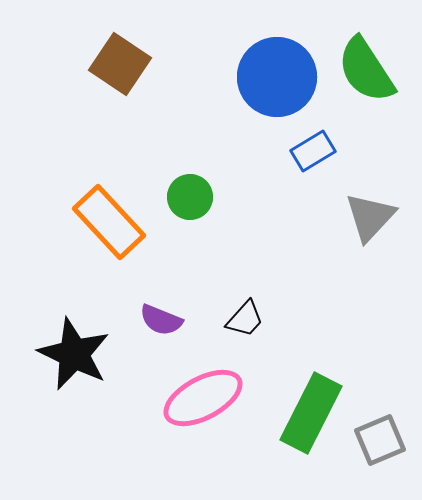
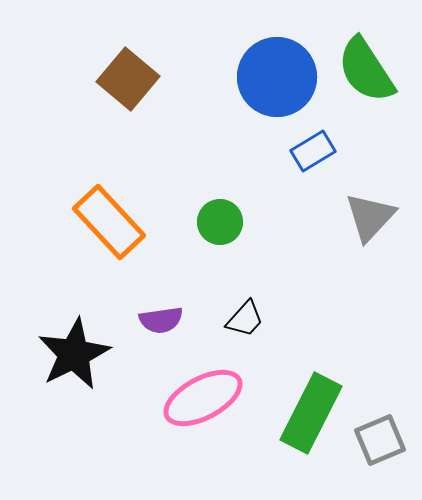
brown square: moved 8 px right, 15 px down; rotated 6 degrees clockwise
green circle: moved 30 px right, 25 px down
purple semicircle: rotated 30 degrees counterclockwise
black star: rotated 20 degrees clockwise
